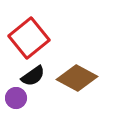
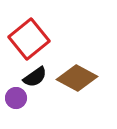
red square: moved 1 px down
black semicircle: moved 2 px right, 1 px down
